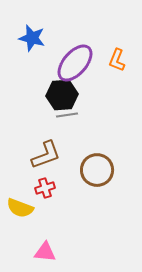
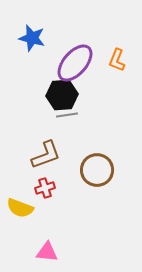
pink triangle: moved 2 px right
